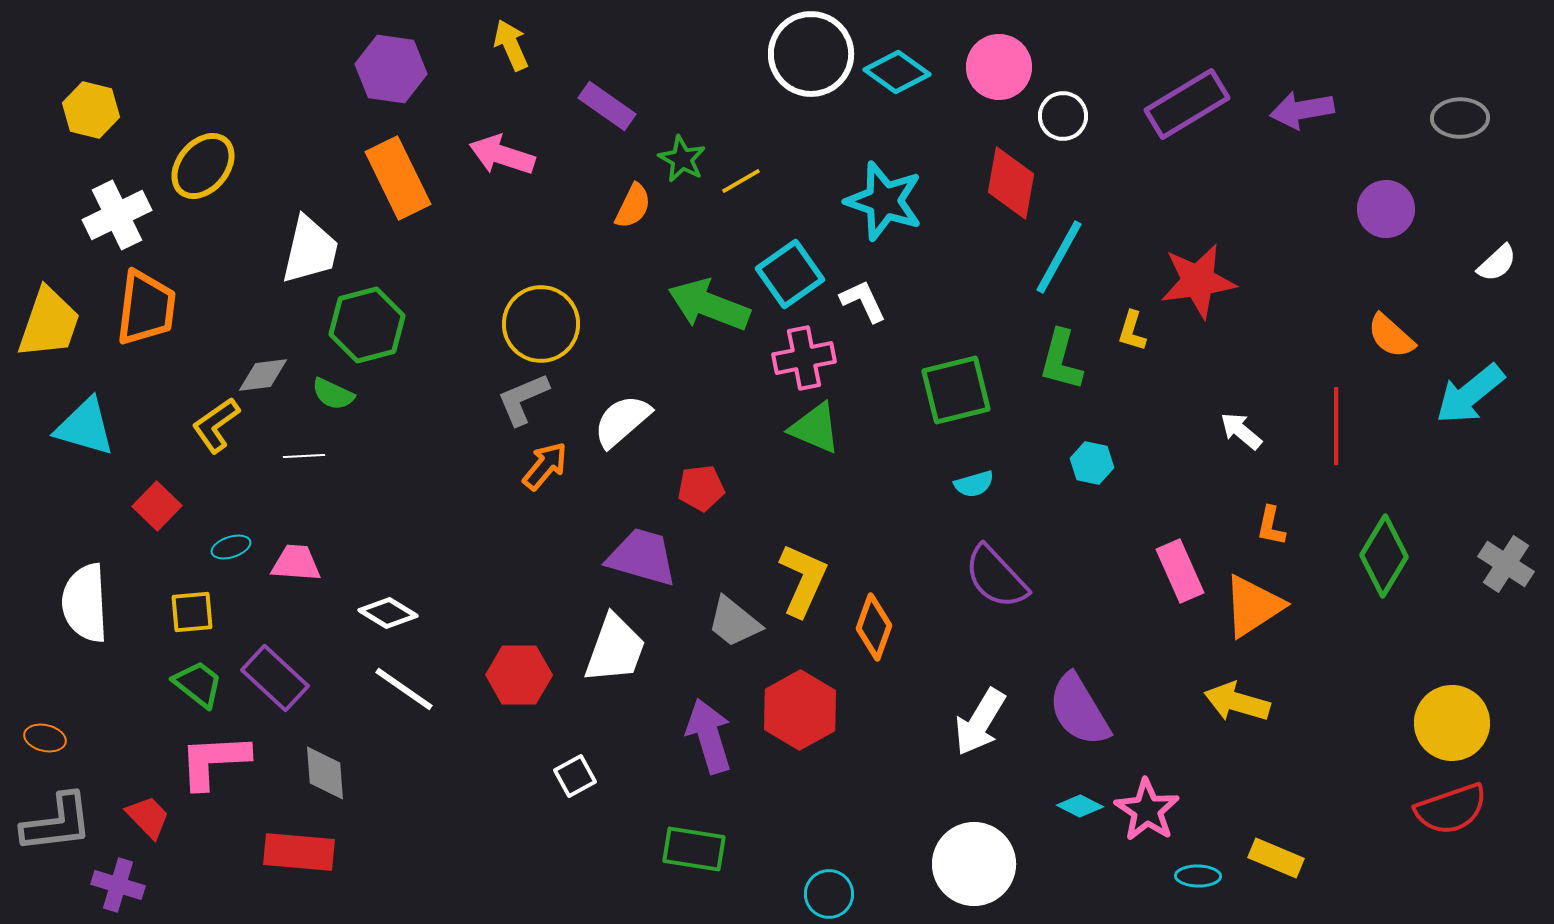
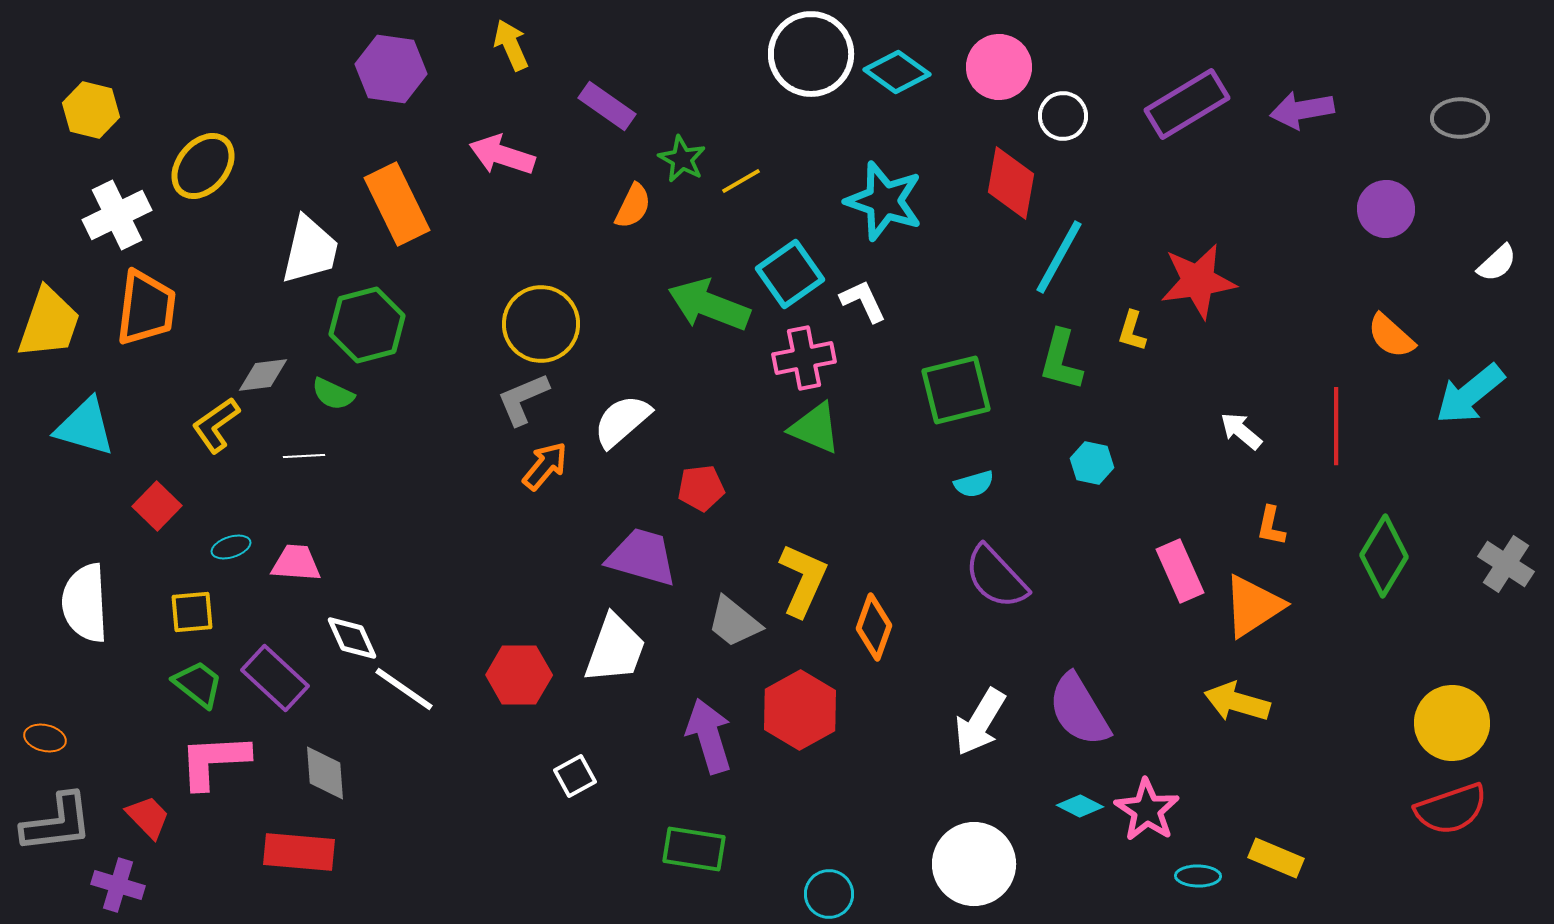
orange rectangle at (398, 178): moved 1 px left, 26 px down
white diamond at (388, 613): moved 36 px left, 25 px down; rotated 34 degrees clockwise
